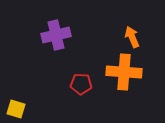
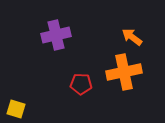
orange arrow: rotated 30 degrees counterclockwise
orange cross: rotated 16 degrees counterclockwise
